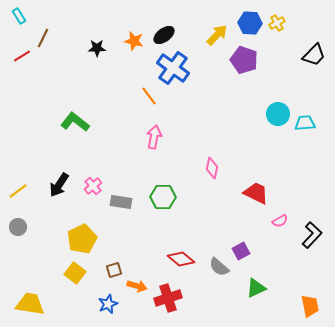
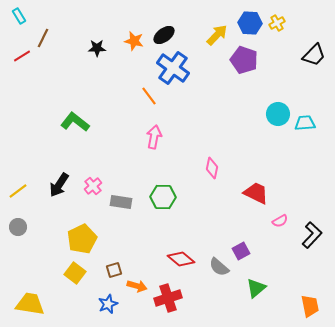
green triangle: rotated 15 degrees counterclockwise
